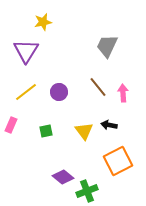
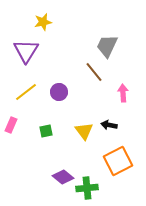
brown line: moved 4 px left, 15 px up
green cross: moved 3 px up; rotated 15 degrees clockwise
